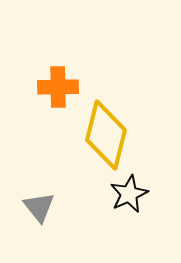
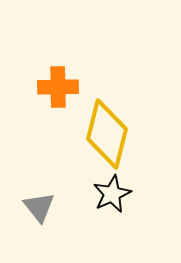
yellow diamond: moved 1 px right, 1 px up
black star: moved 17 px left
